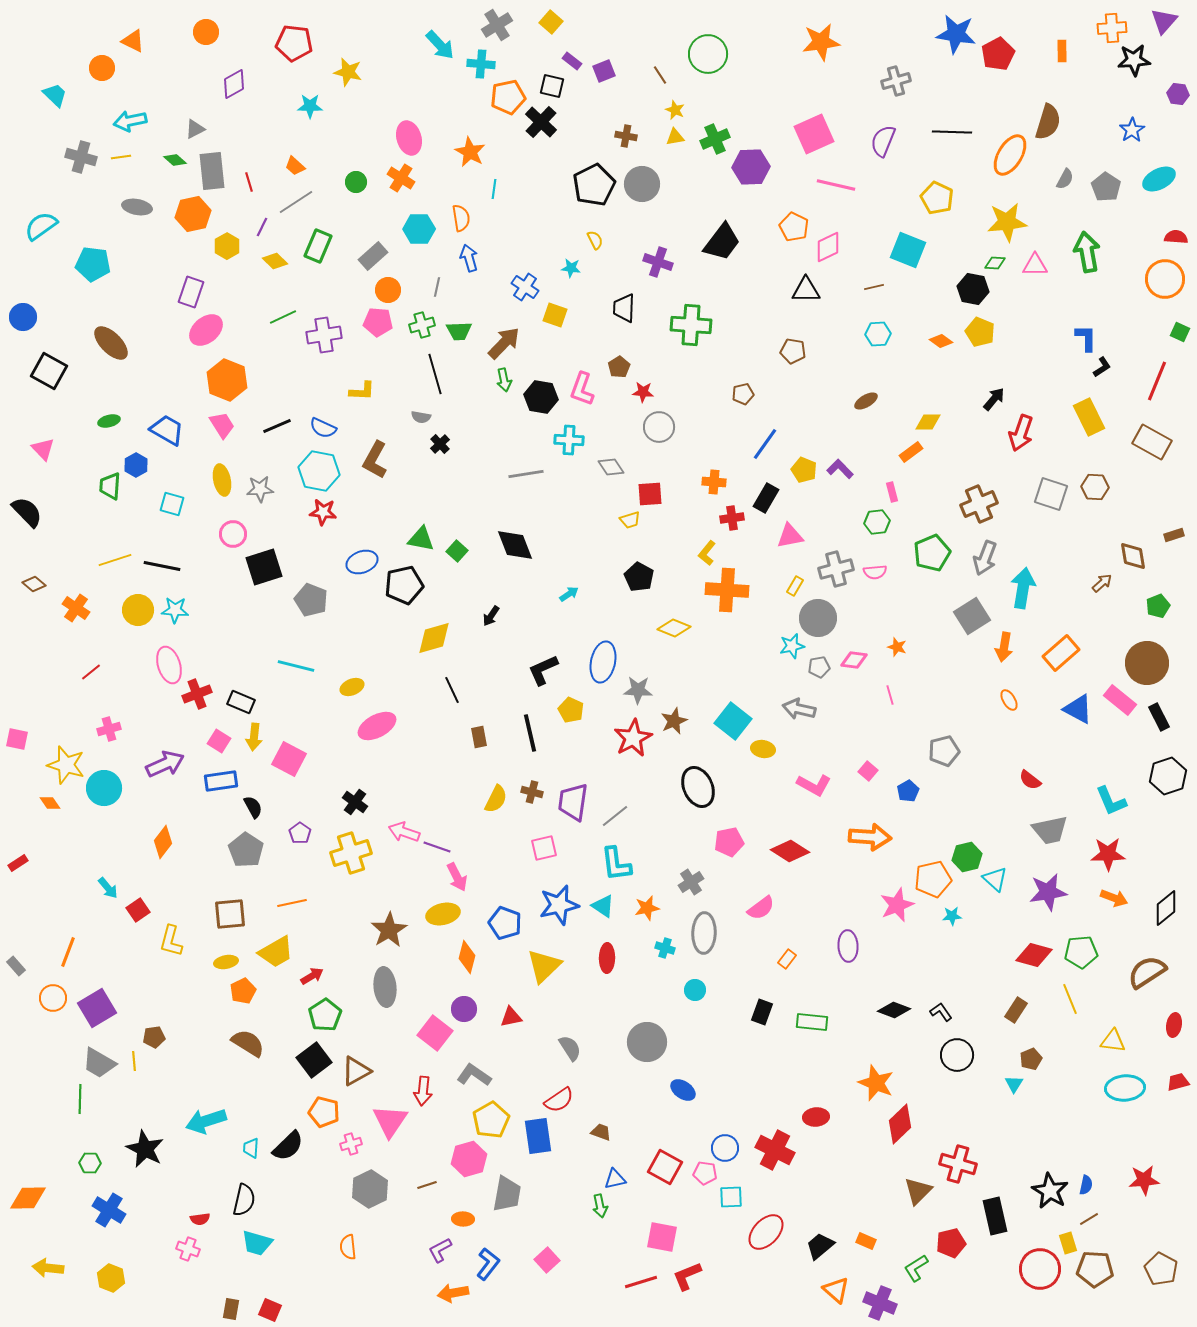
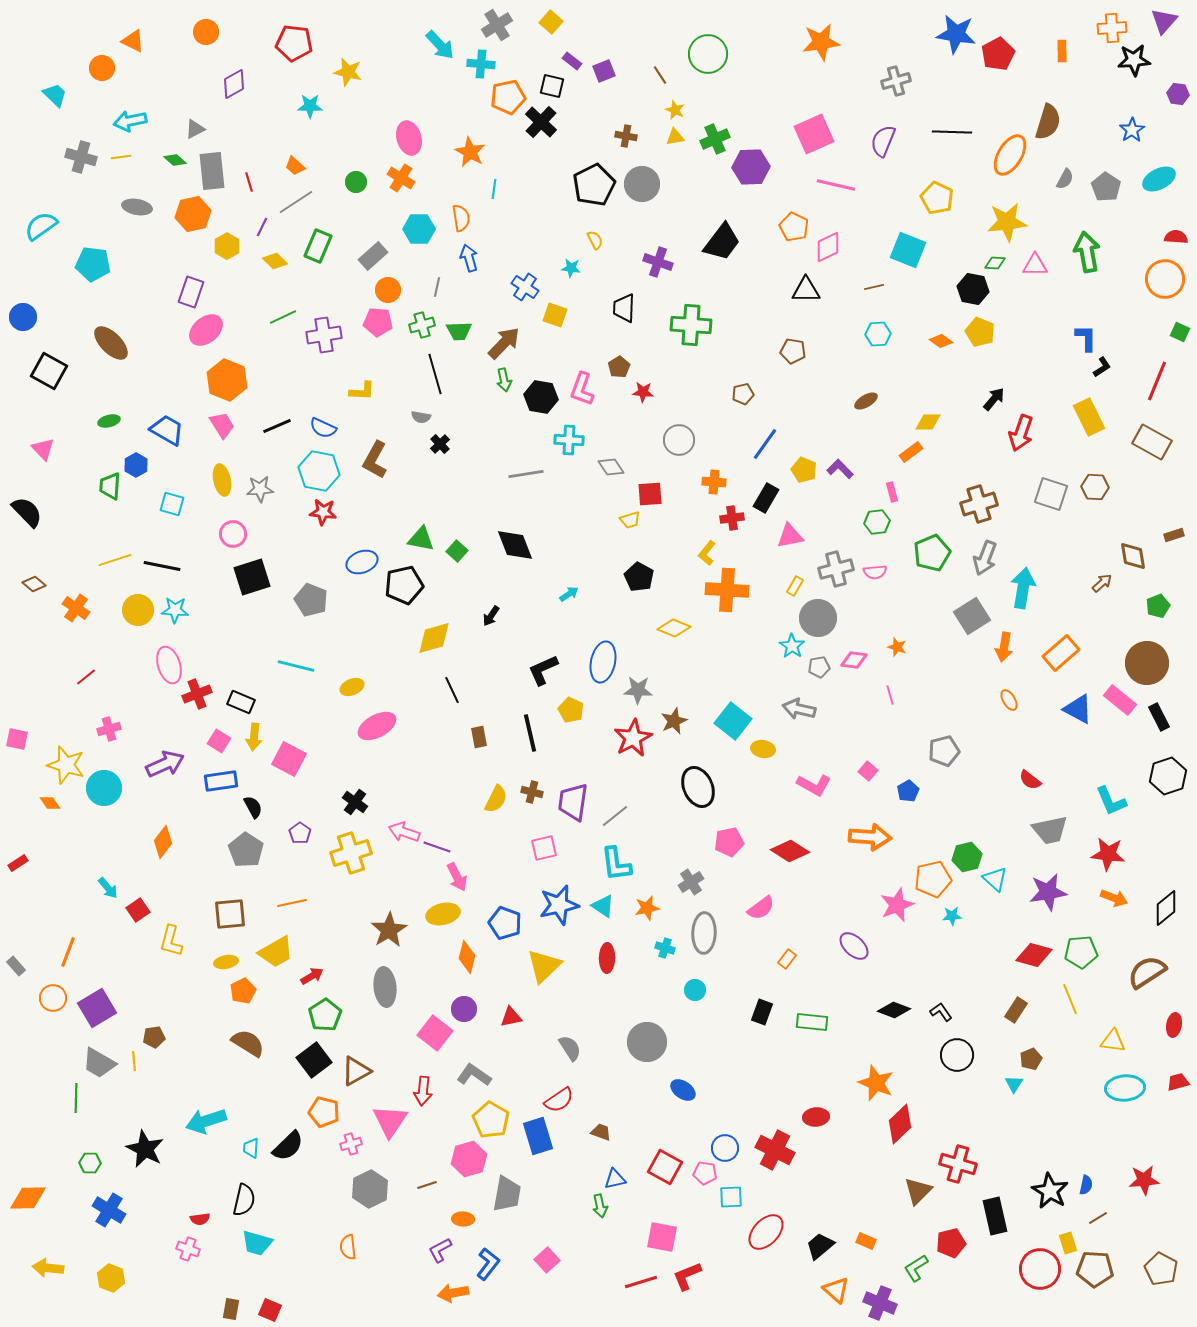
gray circle at (659, 427): moved 20 px right, 13 px down
brown cross at (979, 504): rotated 6 degrees clockwise
black square at (264, 567): moved 12 px left, 10 px down
cyan star at (792, 646): rotated 25 degrees counterclockwise
red line at (91, 672): moved 5 px left, 5 px down
red star at (1108, 854): rotated 8 degrees clockwise
purple ellipse at (848, 946): moved 6 px right; rotated 44 degrees counterclockwise
green line at (80, 1099): moved 4 px left, 1 px up
yellow pentagon at (491, 1120): rotated 12 degrees counterclockwise
blue rectangle at (538, 1136): rotated 9 degrees counterclockwise
brown line at (1089, 1219): moved 9 px right, 1 px up
